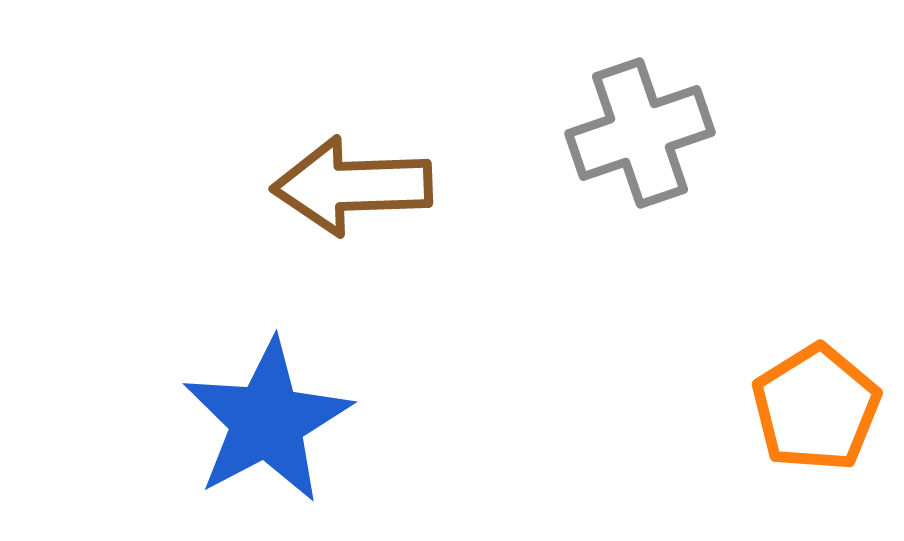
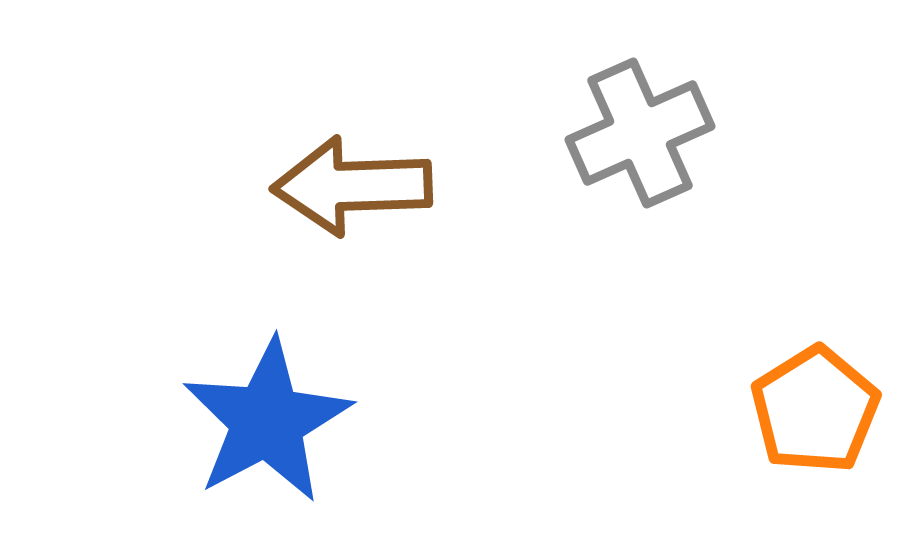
gray cross: rotated 5 degrees counterclockwise
orange pentagon: moved 1 px left, 2 px down
